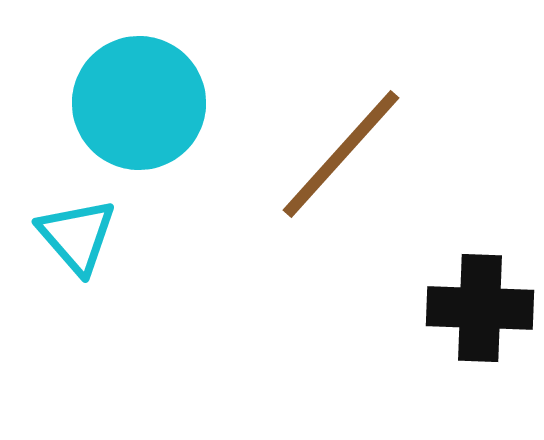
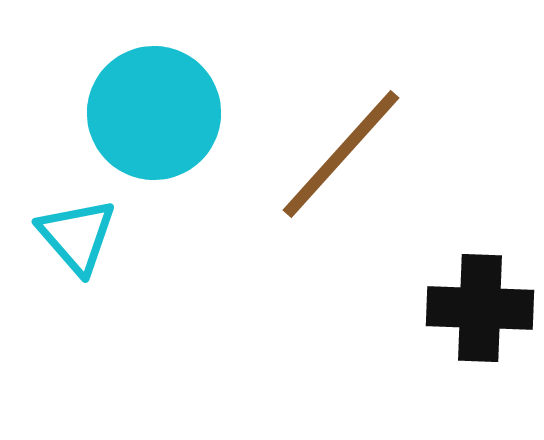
cyan circle: moved 15 px right, 10 px down
